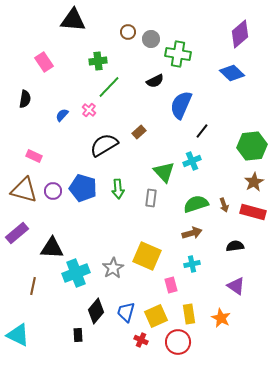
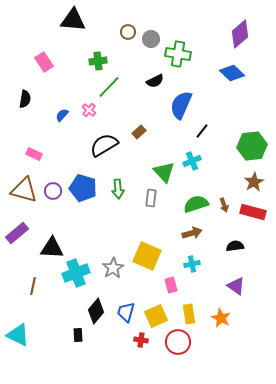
pink rectangle at (34, 156): moved 2 px up
red cross at (141, 340): rotated 16 degrees counterclockwise
